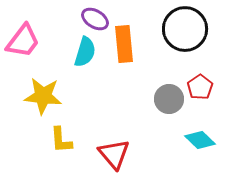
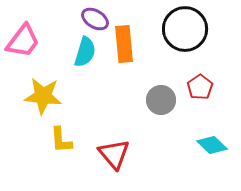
gray circle: moved 8 px left, 1 px down
cyan diamond: moved 12 px right, 5 px down
